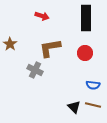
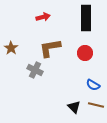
red arrow: moved 1 px right, 1 px down; rotated 32 degrees counterclockwise
brown star: moved 1 px right, 4 px down
blue semicircle: rotated 24 degrees clockwise
brown line: moved 3 px right
